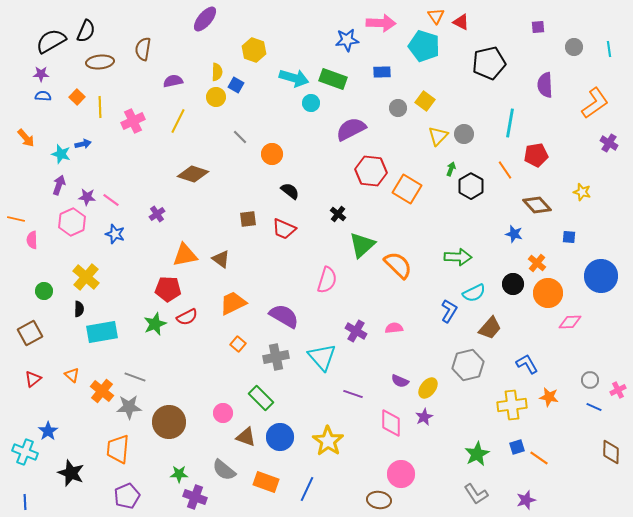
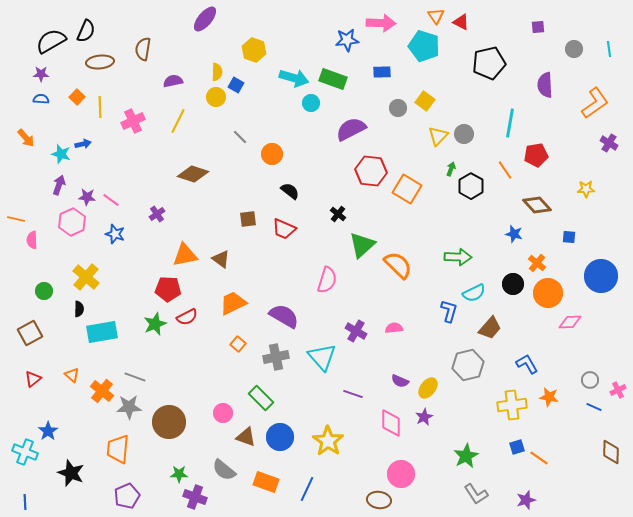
gray circle at (574, 47): moved 2 px down
blue semicircle at (43, 96): moved 2 px left, 3 px down
yellow star at (582, 192): moved 4 px right, 3 px up; rotated 18 degrees counterclockwise
blue L-shape at (449, 311): rotated 15 degrees counterclockwise
green star at (477, 454): moved 11 px left, 2 px down
